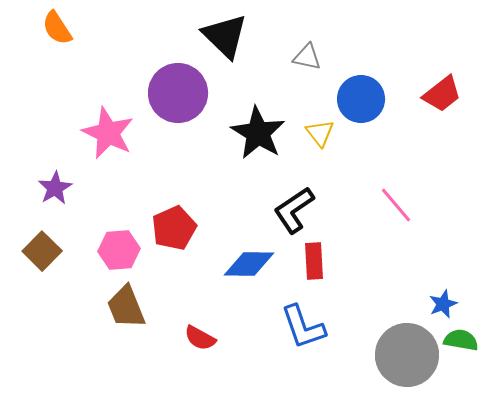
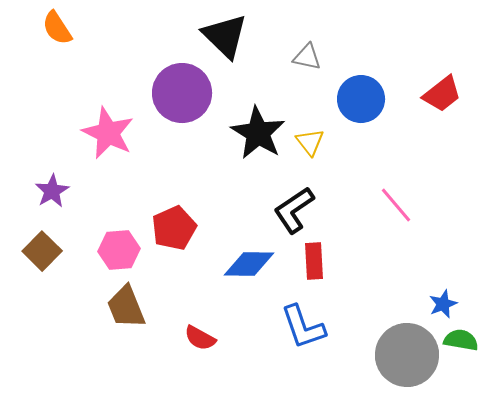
purple circle: moved 4 px right
yellow triangle: moved 10 px left, 9 px down
purple star: moved 3 px left, 3 px down
